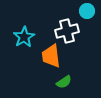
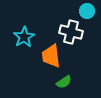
white cross: moved 4 px right, 1 px down; rotated 30 degrees clockwise
